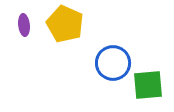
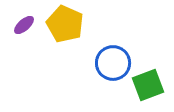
purple ellipse: rotated 55 degrees clockwise
green square: rotated 16 degrees counterclockwise
